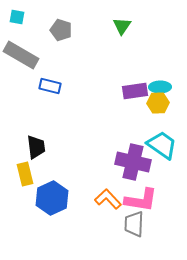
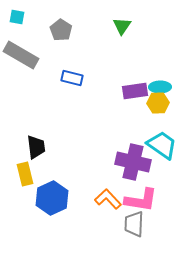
gray pentagon: rotated 15 degrees clockwise
blue rectangle: moved 22 px right, 8 px up
